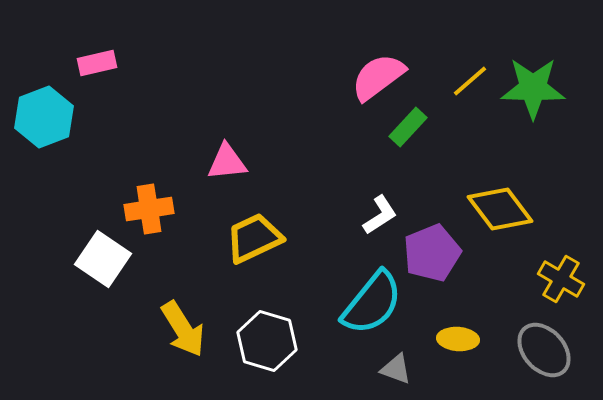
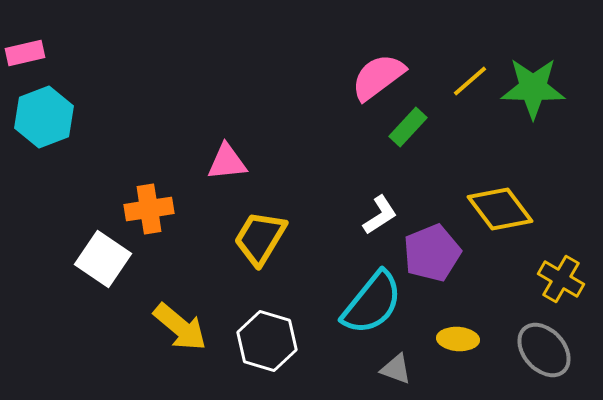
pink rectangle: moved 72 px left, 10 px up
yellow trapezoid: moved 6 px right; rotated 34 degrees counterclockwise
yellow arrow: moved 3 px left, 2 px up; rotated 18 degrees counterclockwise
